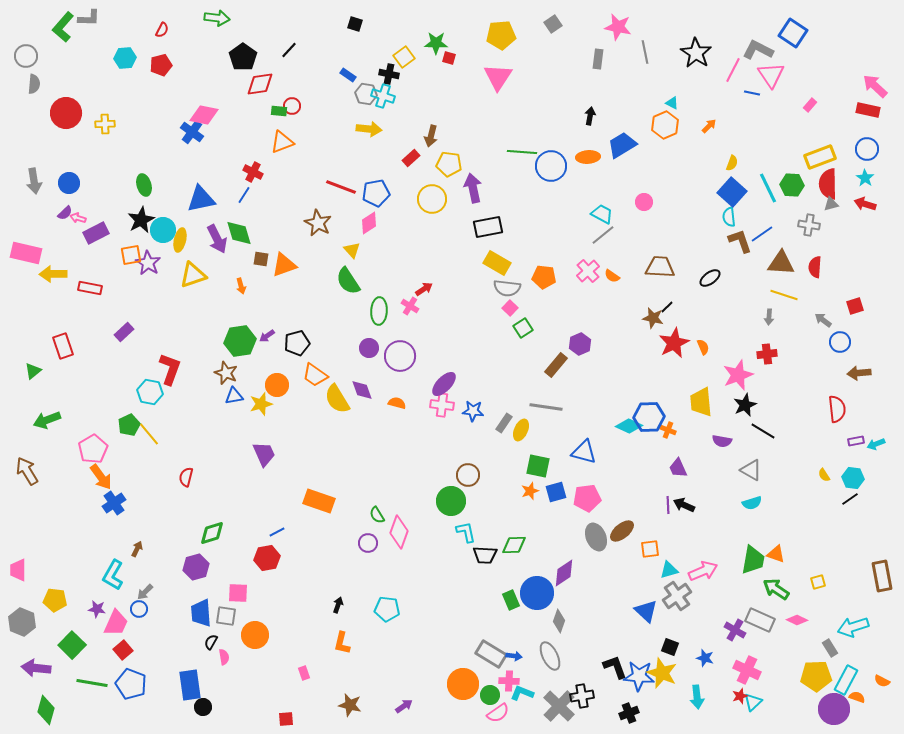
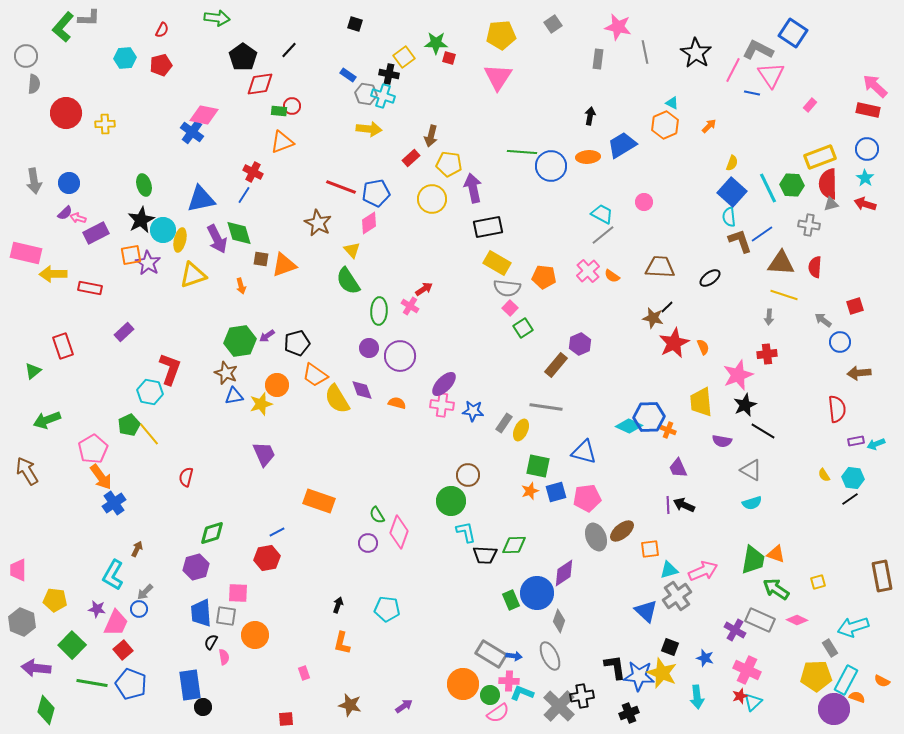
black L-shape at (615, 667): rotated 12 degrees clockwise
